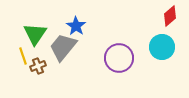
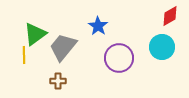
red diamond: rotated 10 degrees clockwise
blue star: moved 22 px right
green triangle: rotated 20 degrees clockwise
yellow line: moved 1 px right, 1 px up; rotated 18 degrees clockwise
brown cross: moved 20 px right, 15 px down; rotated 21 degrees clockwise
